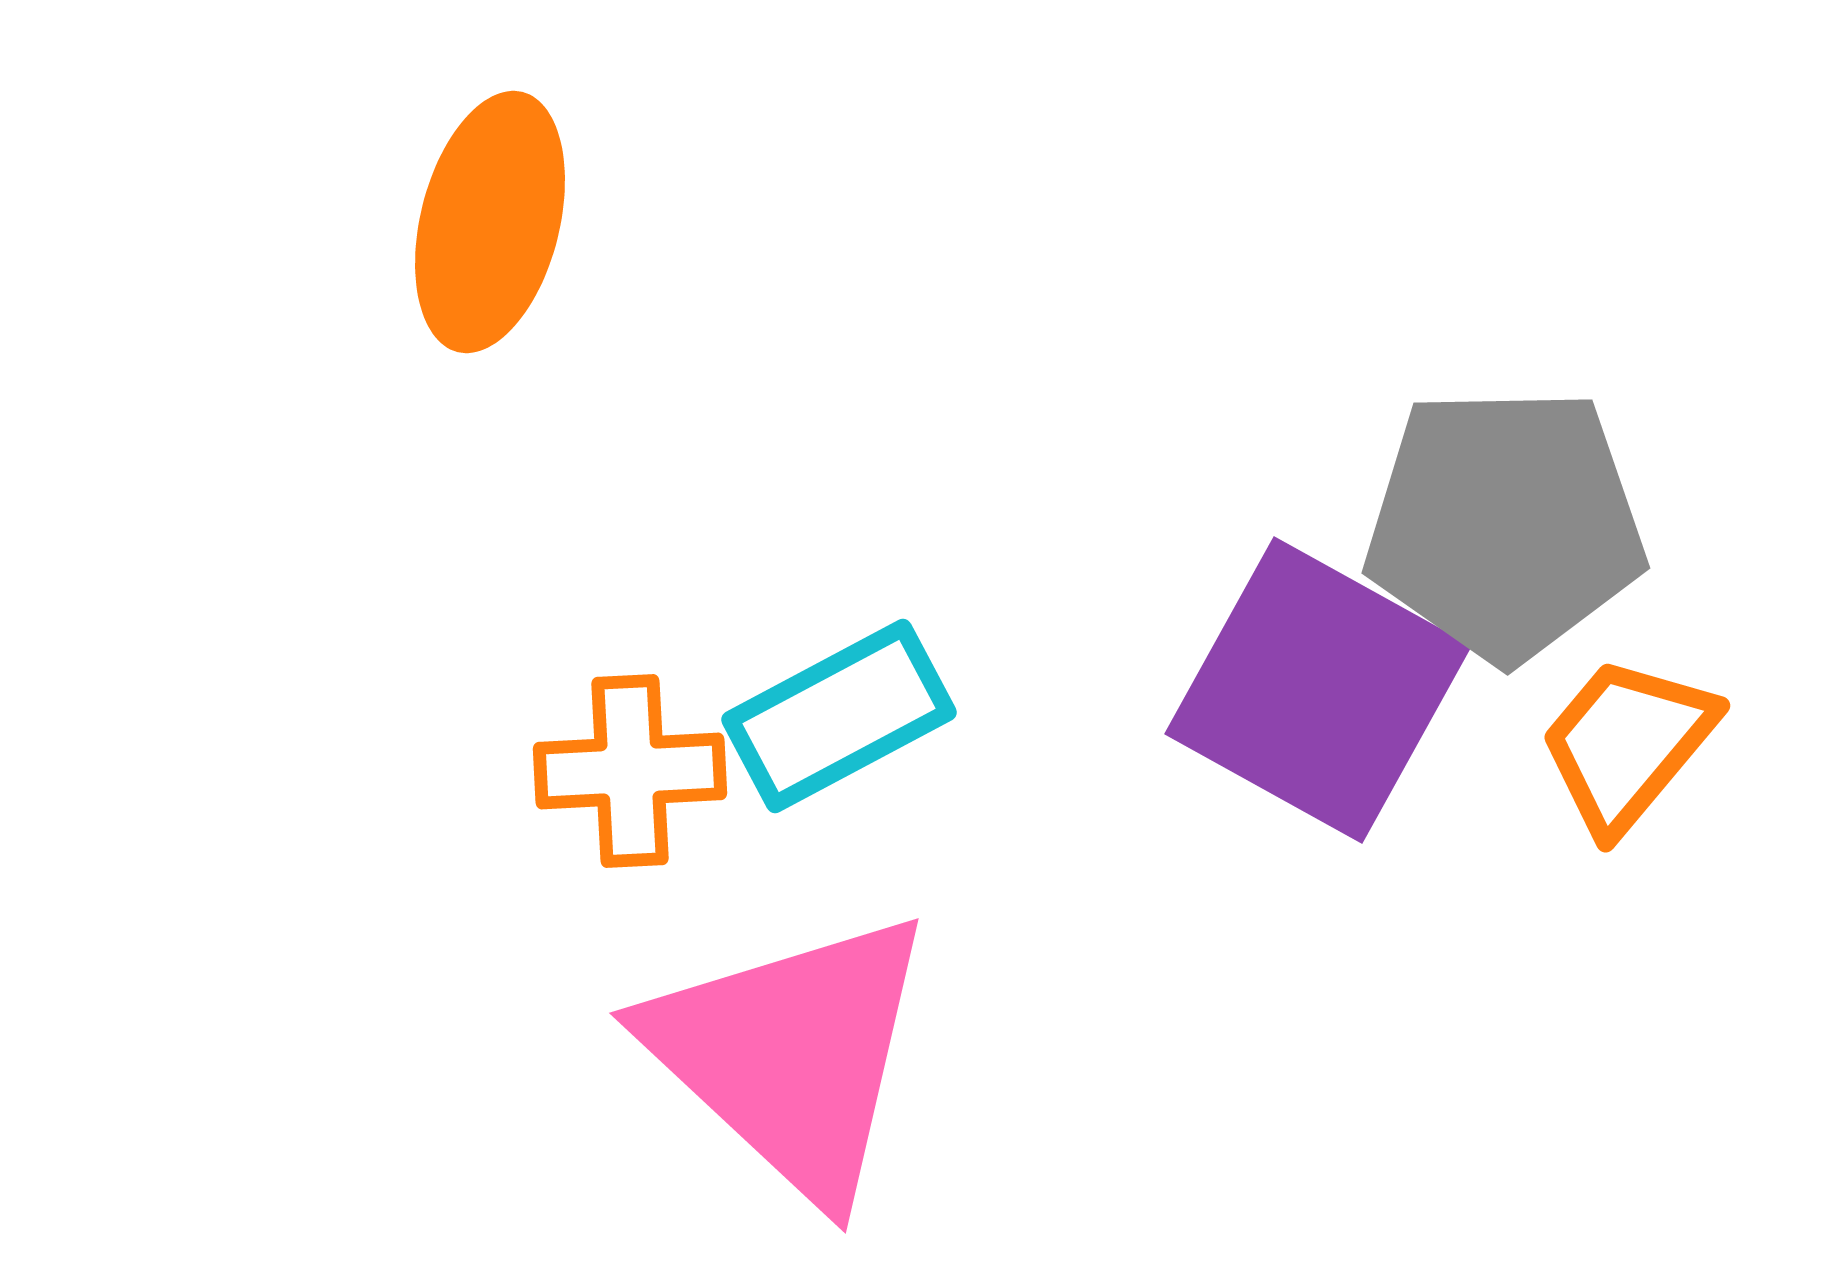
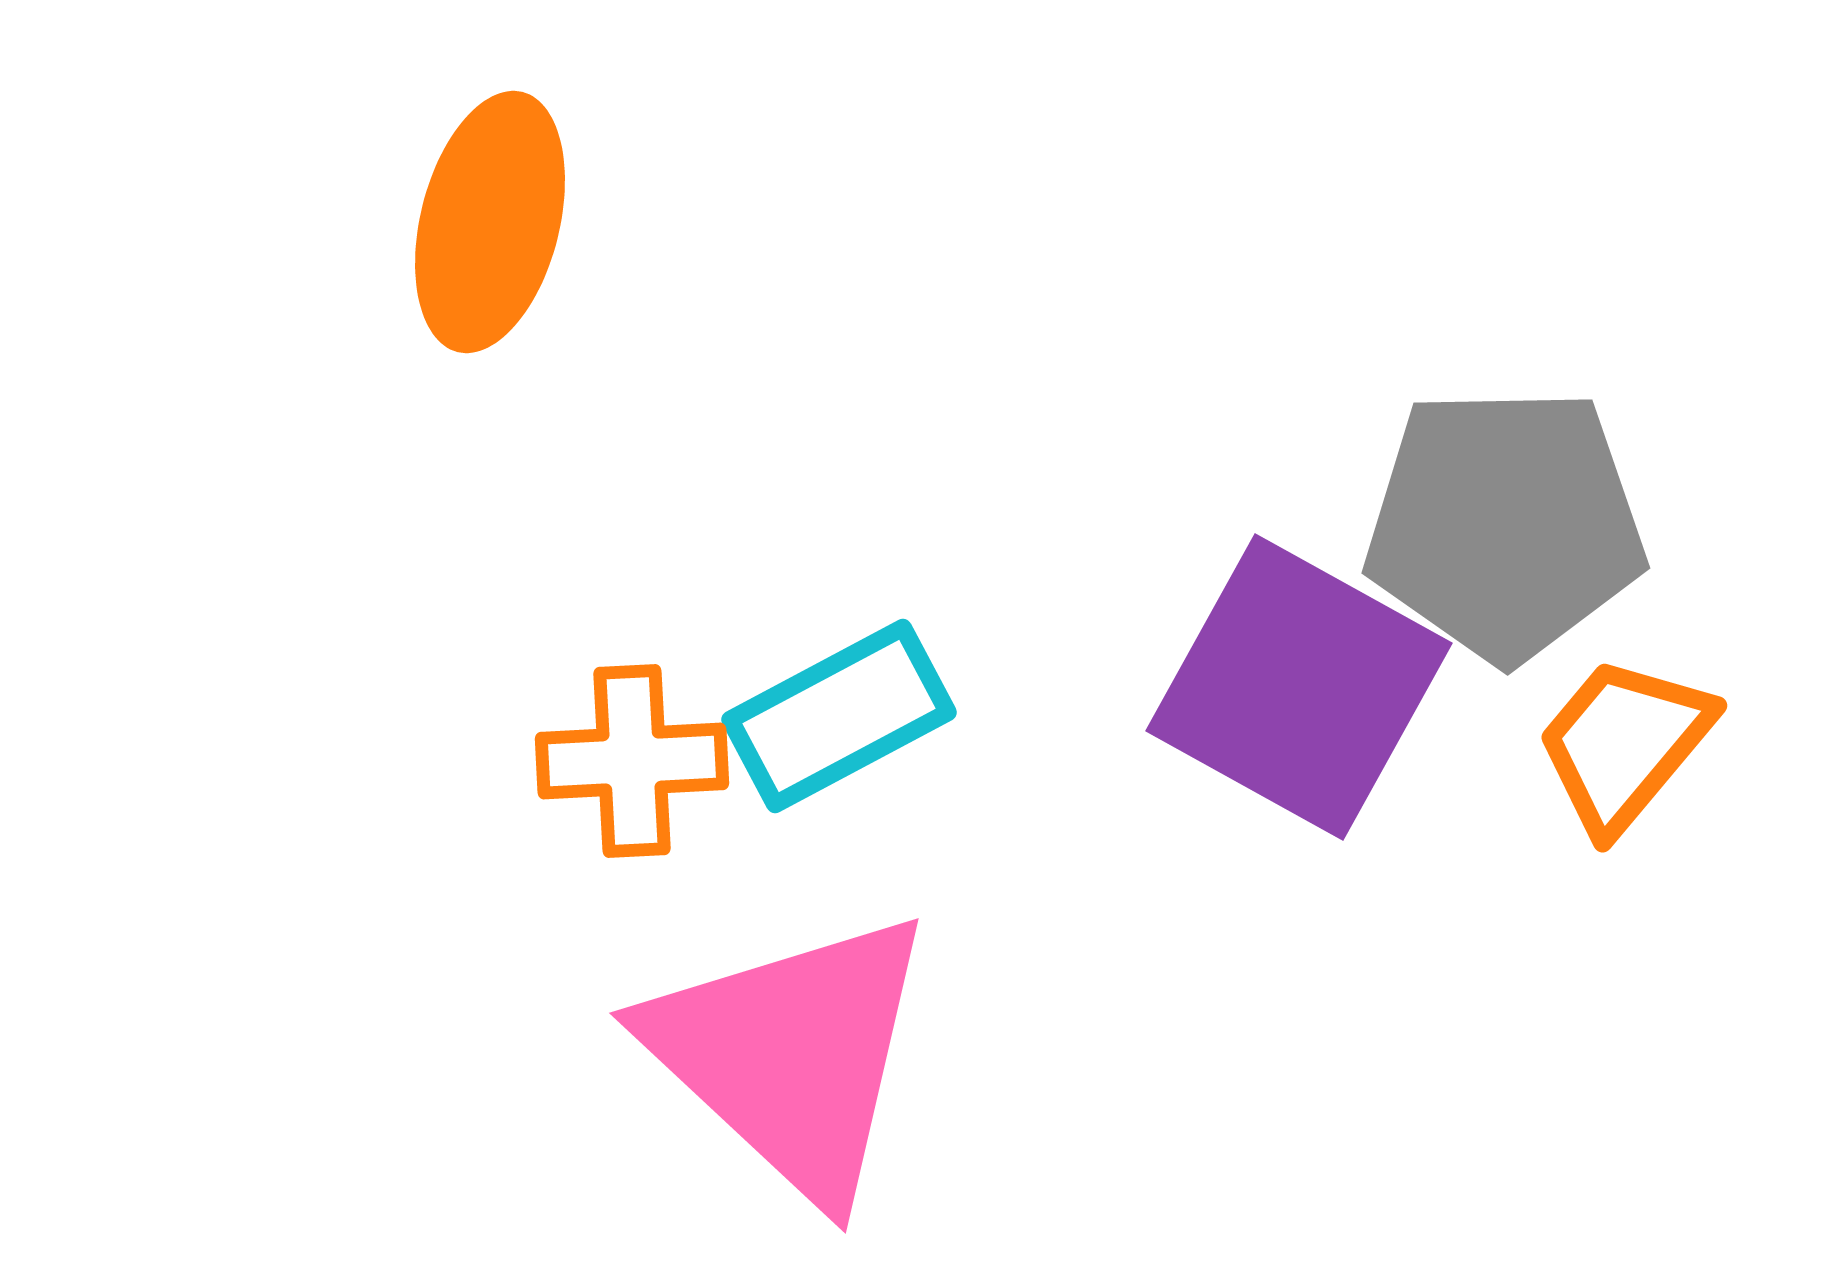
purple square: moved 19 px left, 3 px up
orange trapezoid: moved 3 px left
orange cross: moved 2 px right, 10 px up
